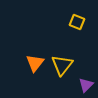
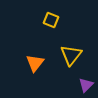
yellow square: moved 26 px left, 2 px up
yellow triangle: moved 9 px right, 10 px up
